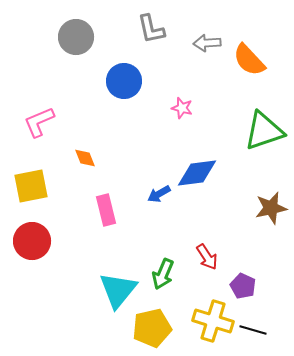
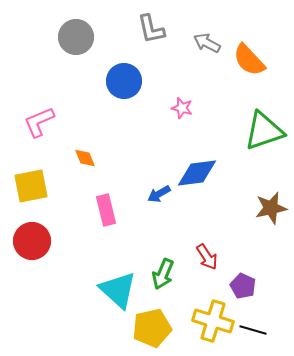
gray arrow: rotated 32 degrees clockwise
cyan triangle: rotated 27 degrees counterclockwise
